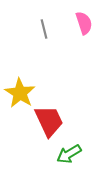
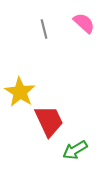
pink semicircle: rotated 30 degrees counterclockwise
yellow star: moved 1 px up
green arrow: moved 6 px right, 4 px up
